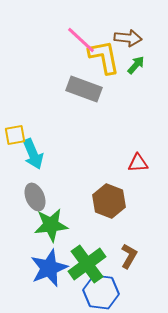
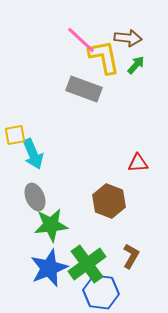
brown L-shape: moved 2 px right
